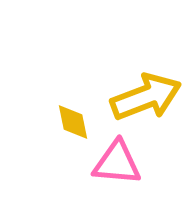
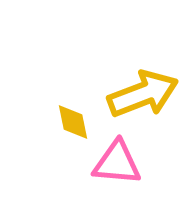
yellow arrow: moved 3 px left, 3 px up
